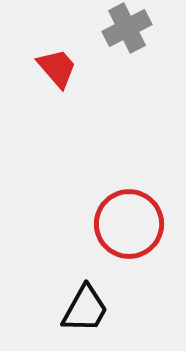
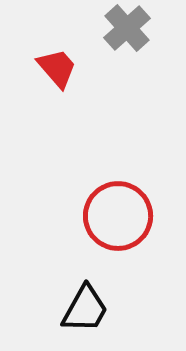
gray cross: rotated 15 degrees counterclockwise
red circle: moved 11 px left, 8 px up
